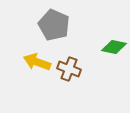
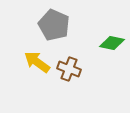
green diamond: moved 2 px left, 4 px up
yellow arrow: rotated 16 degrees clockwise
